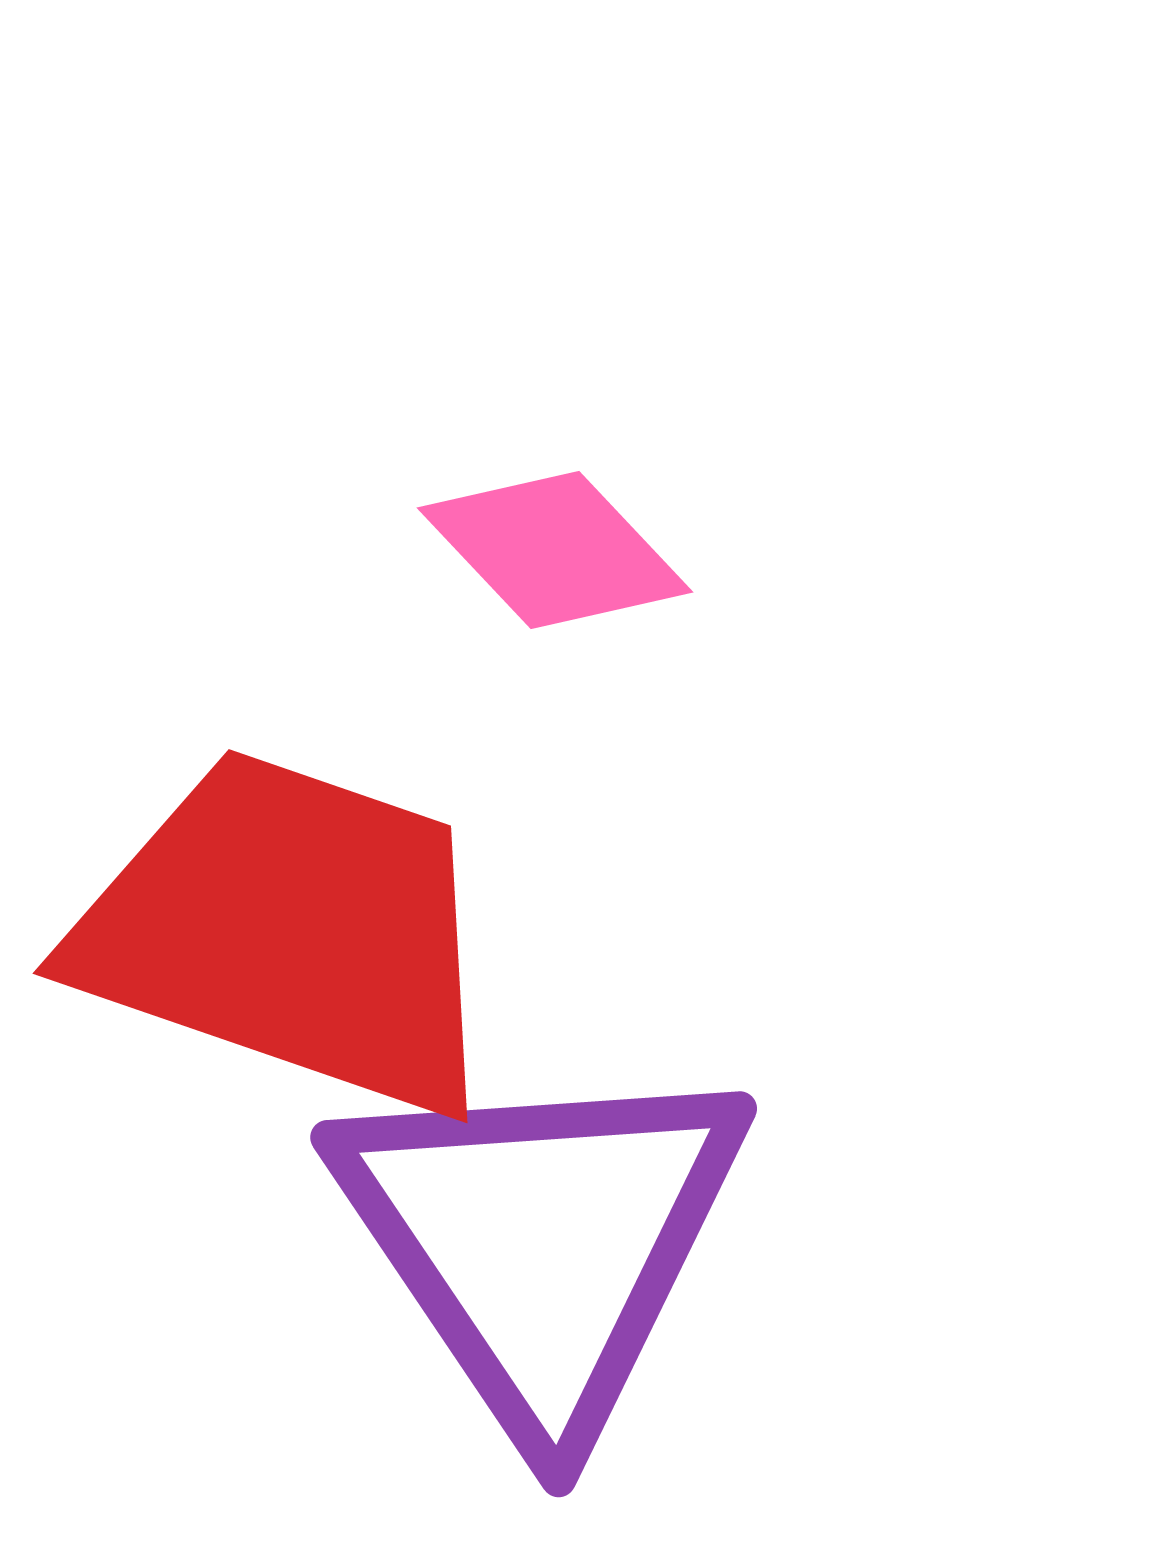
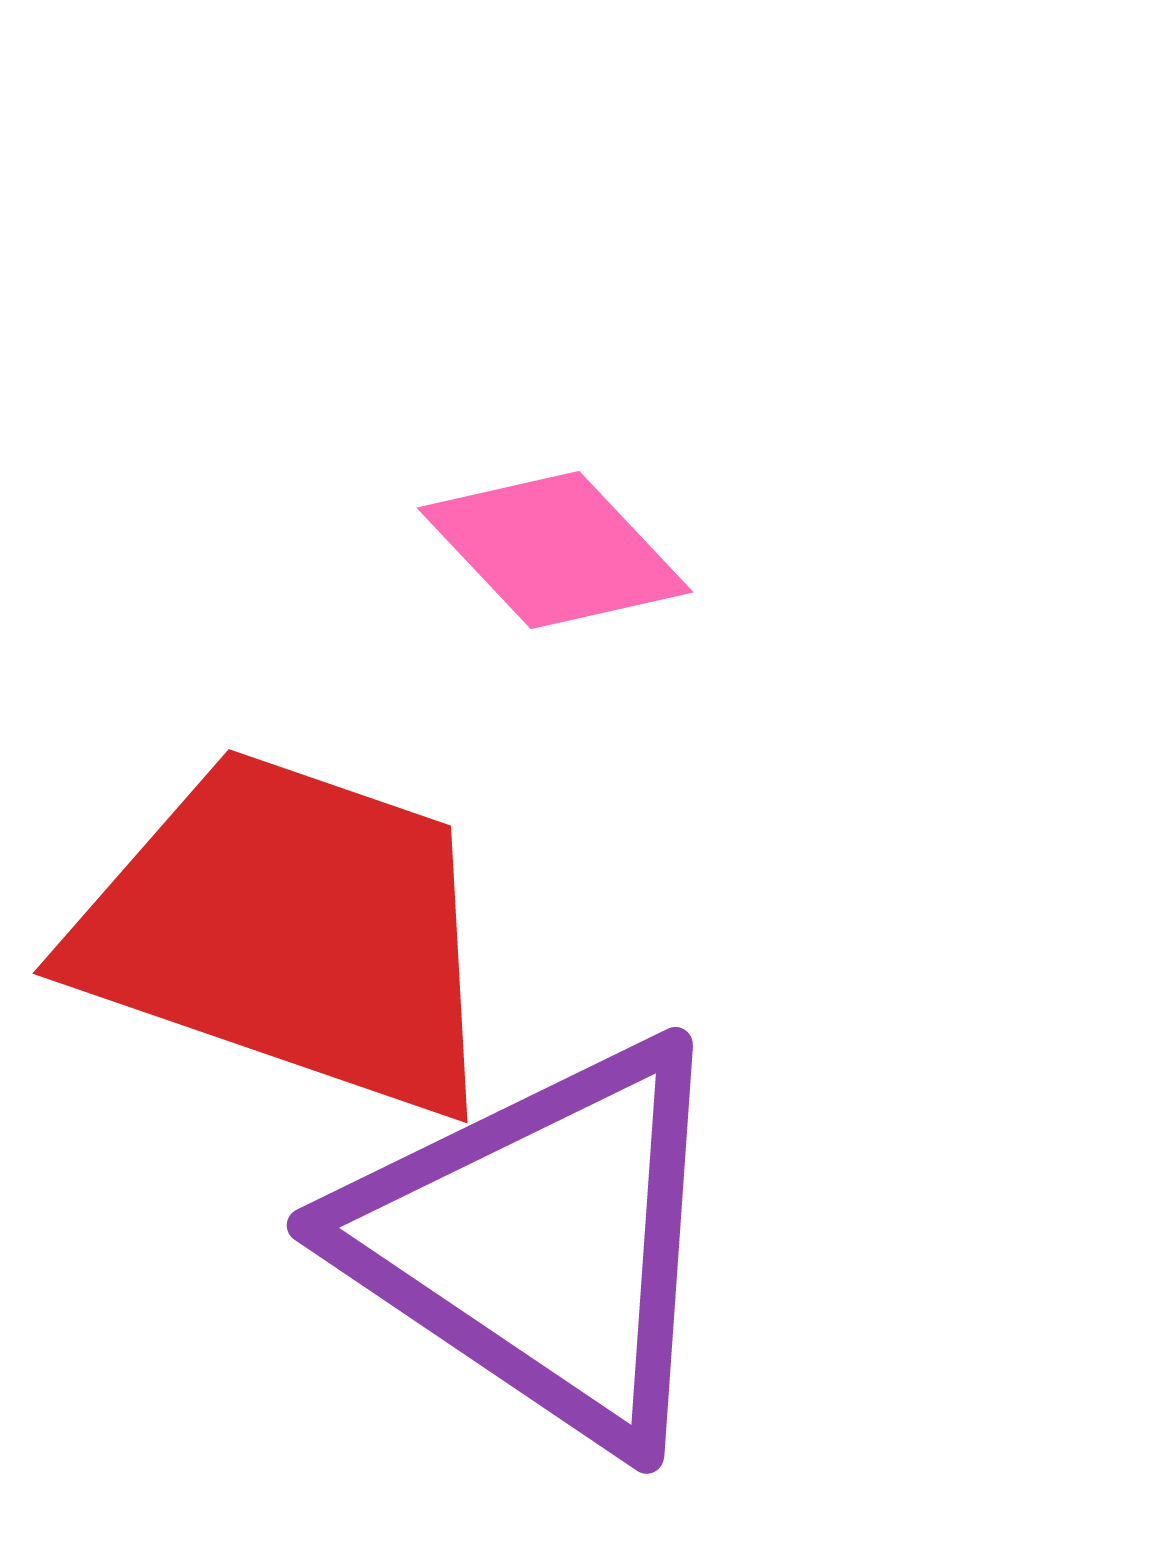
purple triangle: rotated 22 degrees counterclockwise
